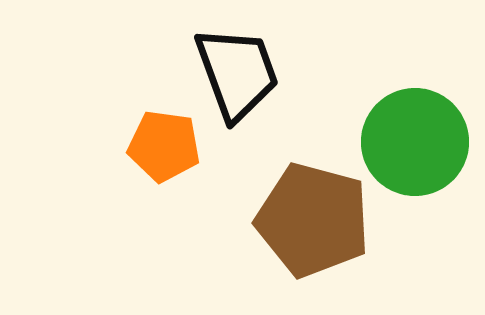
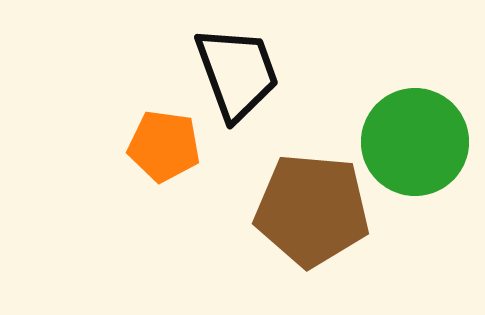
brown pentagon: moved 1 px left, 10 px up; rotated 10 degrees counterclockwise
